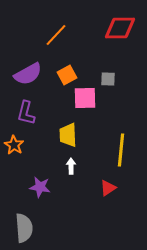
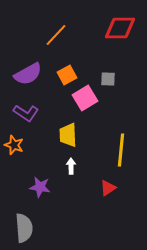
pink square: rotated 30 degrees counterclockwise
purple L-shape: rotated 70 degrees counterclockwise
orange star: rotated 12 degrees counterclockwise
